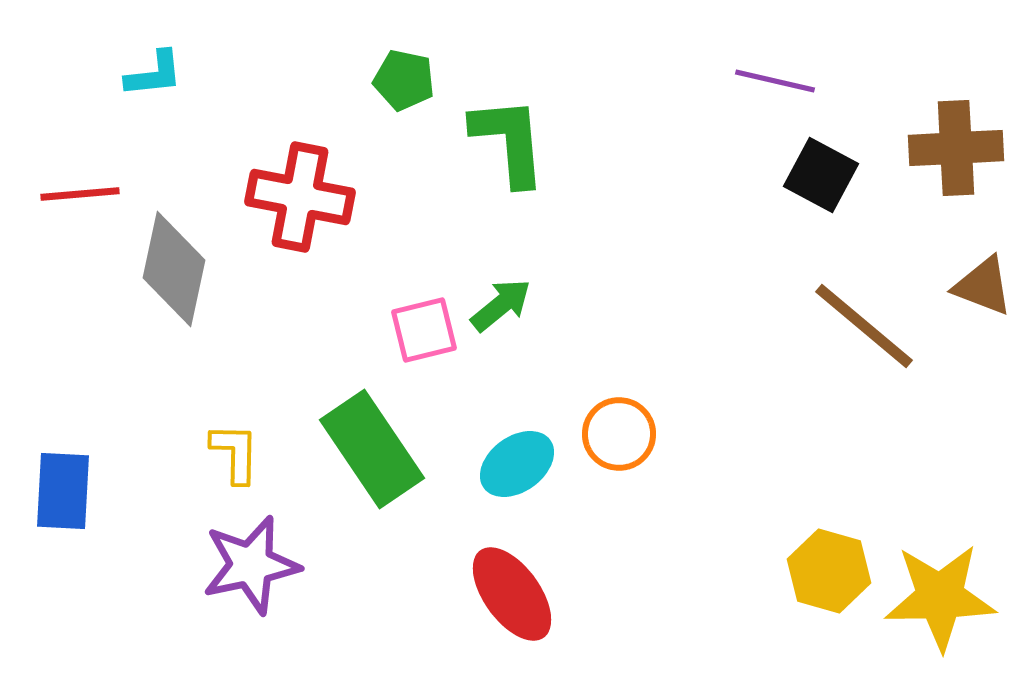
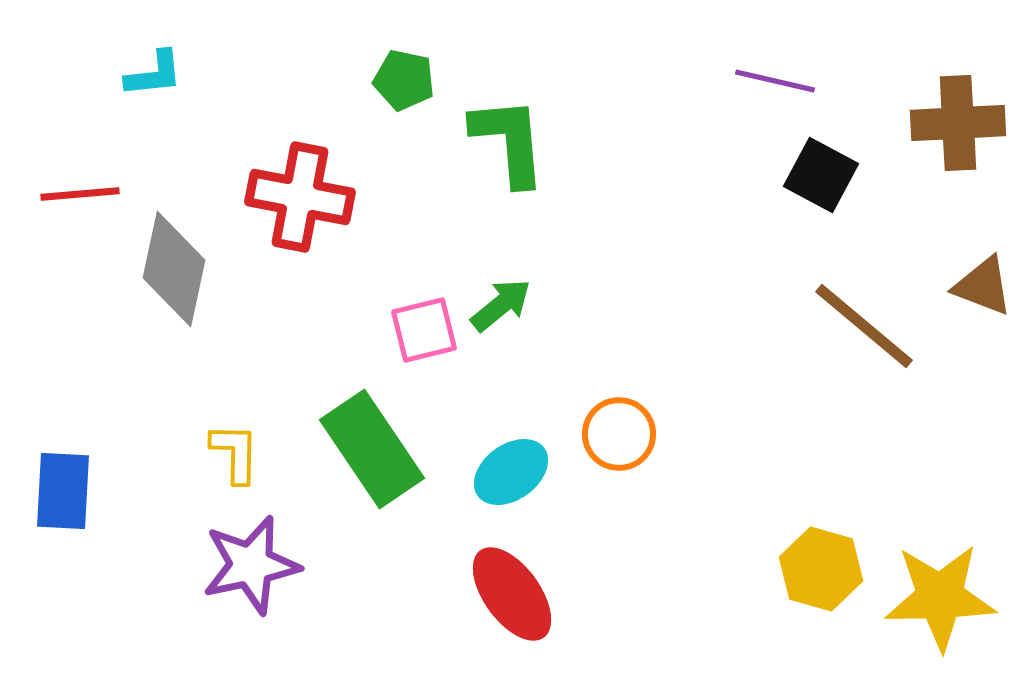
brown cross: moved 2 px right, 25 px up
cyan ellipse: moved 6 px left, 8 px down
yellow hexagon: moved 8 px left, 2 px up
